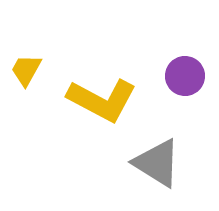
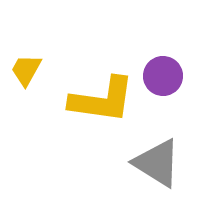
purple circle: moved 22 px left
yellow L-shape: rotated 20 degrees counterclockwise
